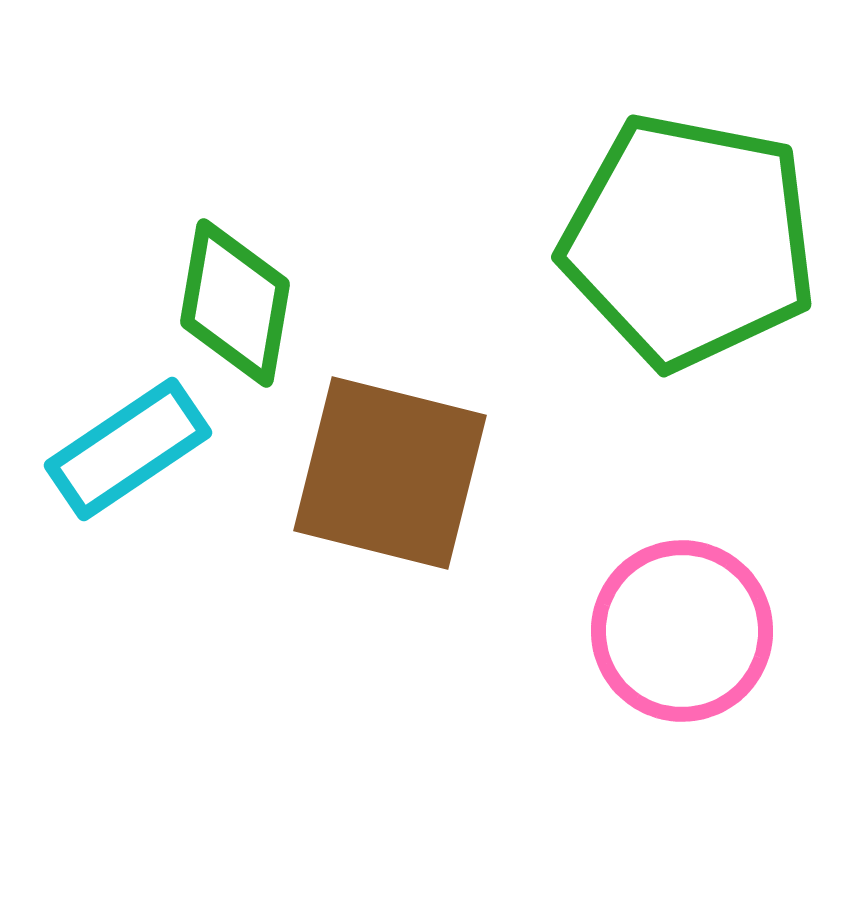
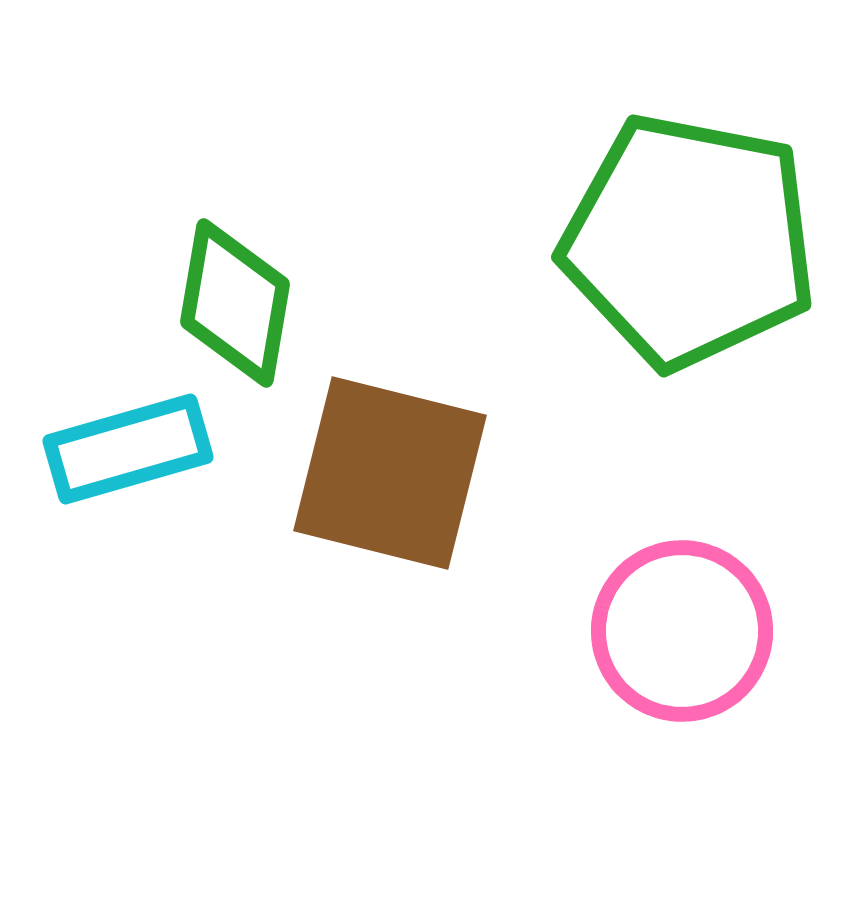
cyan rectangle: rotated 18 degrees clockwise
